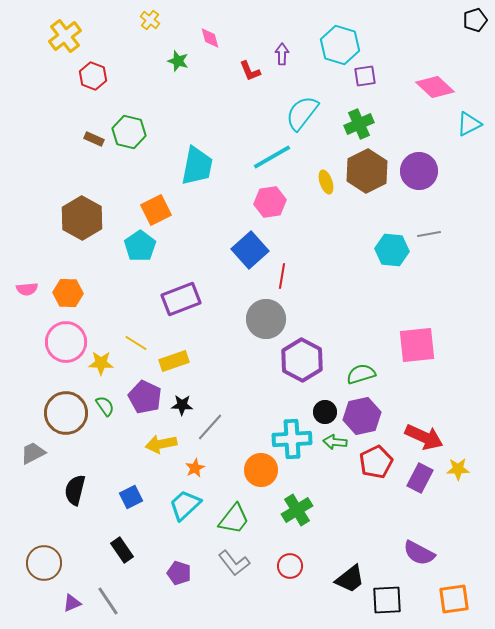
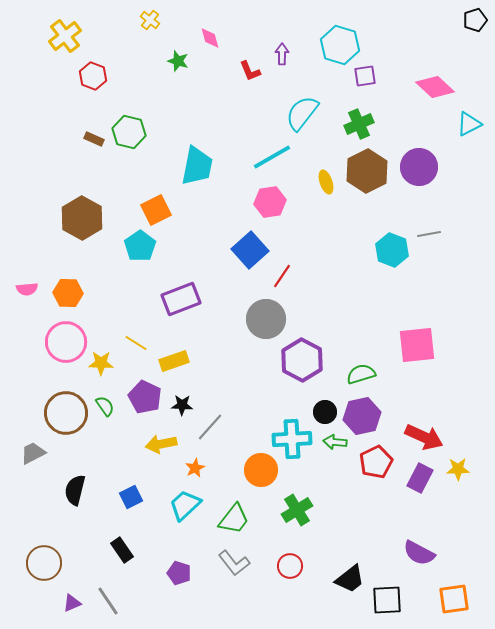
purple circle at (419, 171): moved 4 px up
cyan hexagon at (392, 250): rotated 16 degrees clockwise
red line at (282, 276): rotated 25 degrees clockwise
